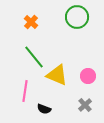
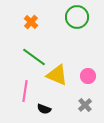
green line: rotated 15 degrees counterclockwise
